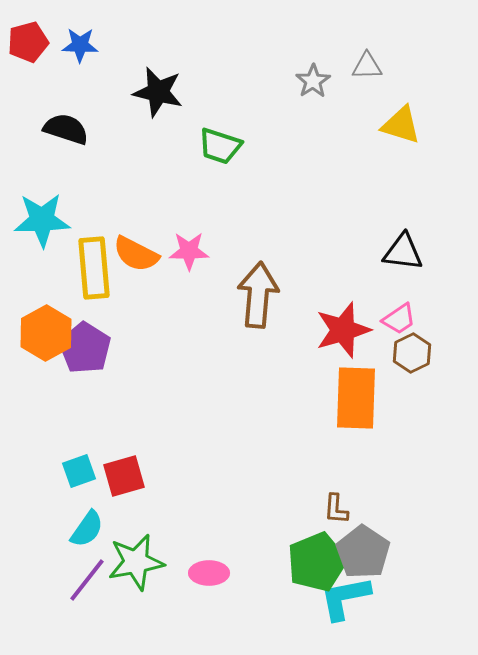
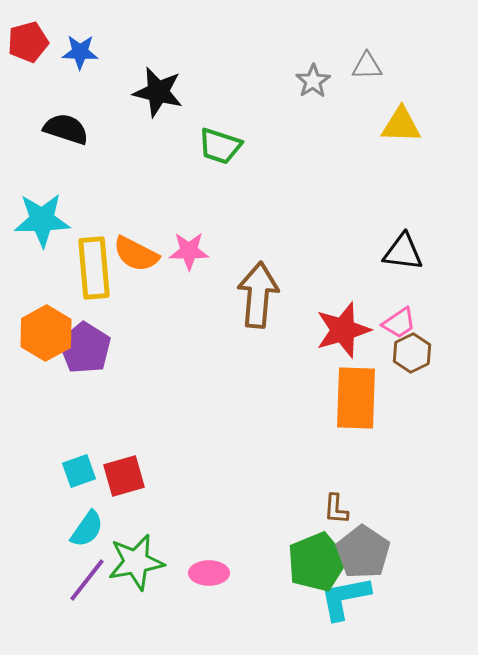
blue star: moved 7 px down
yellow triangle: rotated 15 degrees counterclockwise
pink trapezoid: moved 4 px down
